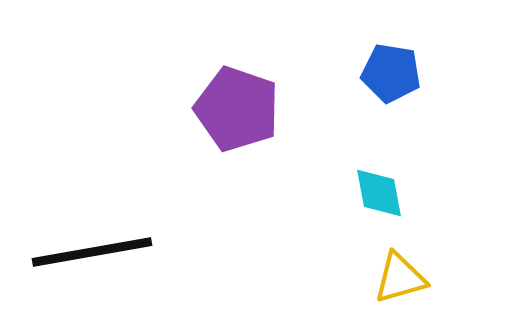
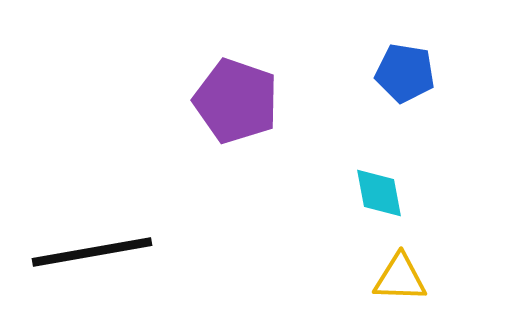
blue pentagon: moved 14 px right
purple pentagon: moved 1 px left, 8 px up
yellow triangle: rotated 18 degrees clockwise
